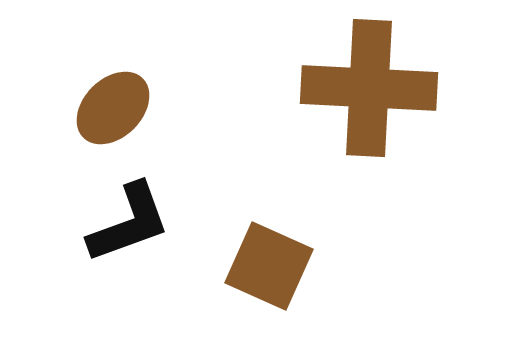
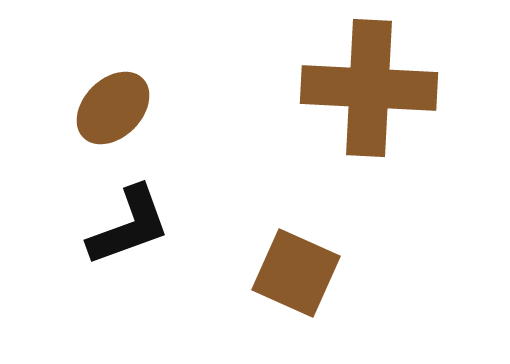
black L-shape: moved 3 px down
brown square: moved 27 px right, 7 px down
